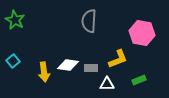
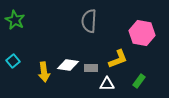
green rectangle: moved 1 px down; rotated 32 degrees counterclockwise
